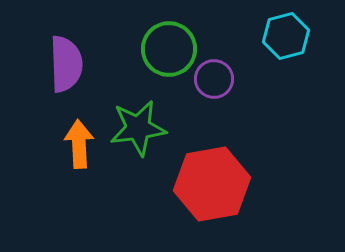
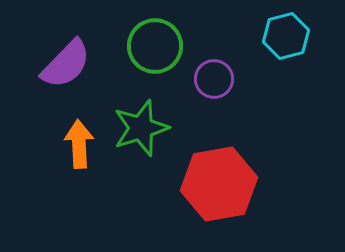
green circle: moved 14 px left, 3 px up
purple semicircle: rotated 46 degrees clockwise
green star: moved 3 px right; rotated 10 degrees counterclockwise
red hexagon: moved 7 px right
